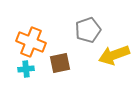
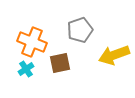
gray pentagon: moved 8 px left
orange cross: moved 1 px right
cyan cross: rotated 28 degrees counterclockwise
